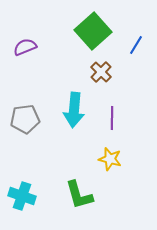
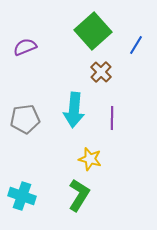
yellow star: moved 20 px left
green L-shape: rotated 132 degrees counterclockwise
